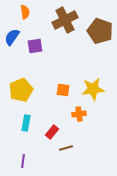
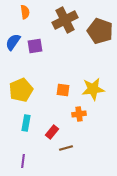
blue semicircle: moved 1 px right, 5 px down
